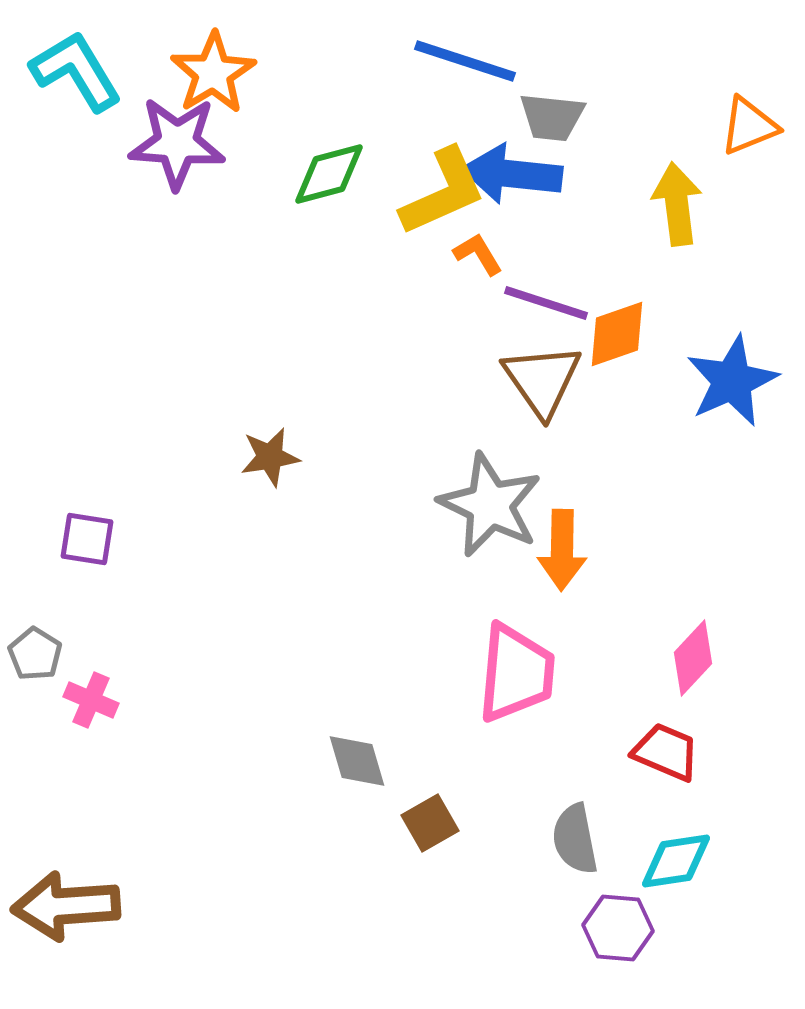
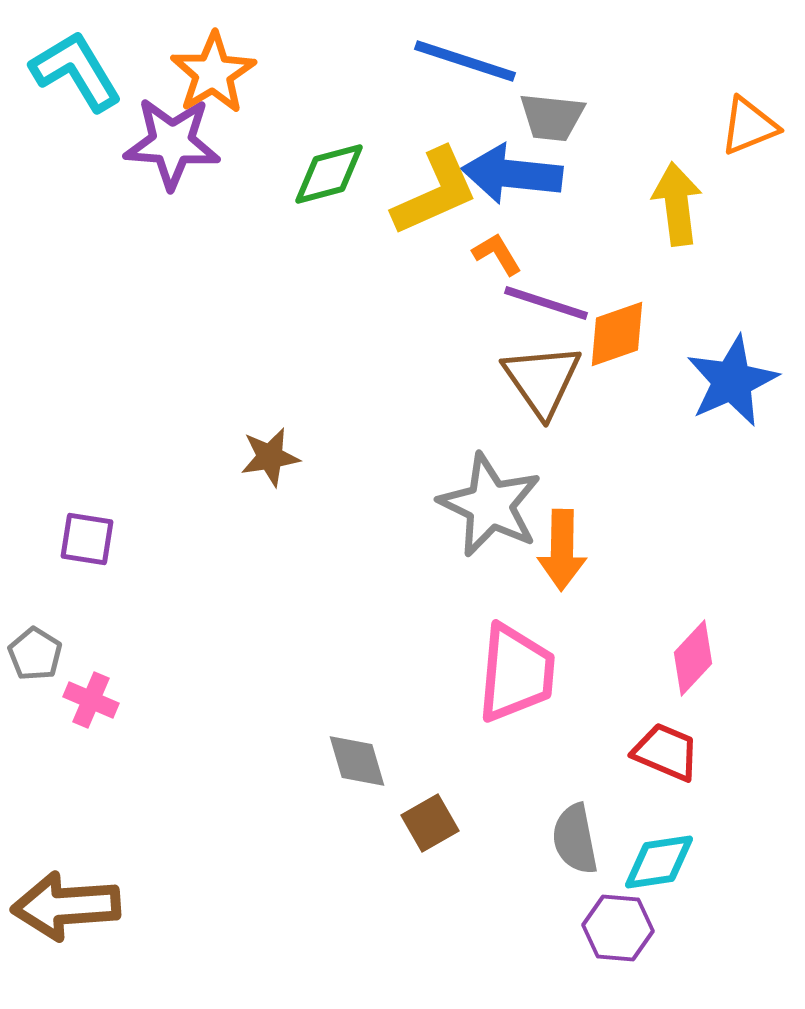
purple star: moved 5 px left
yellow L-shape: moved 8 px left
orange L-shape: moved 19 px right
cyan diamond: moved 17 px left, 1 px down
